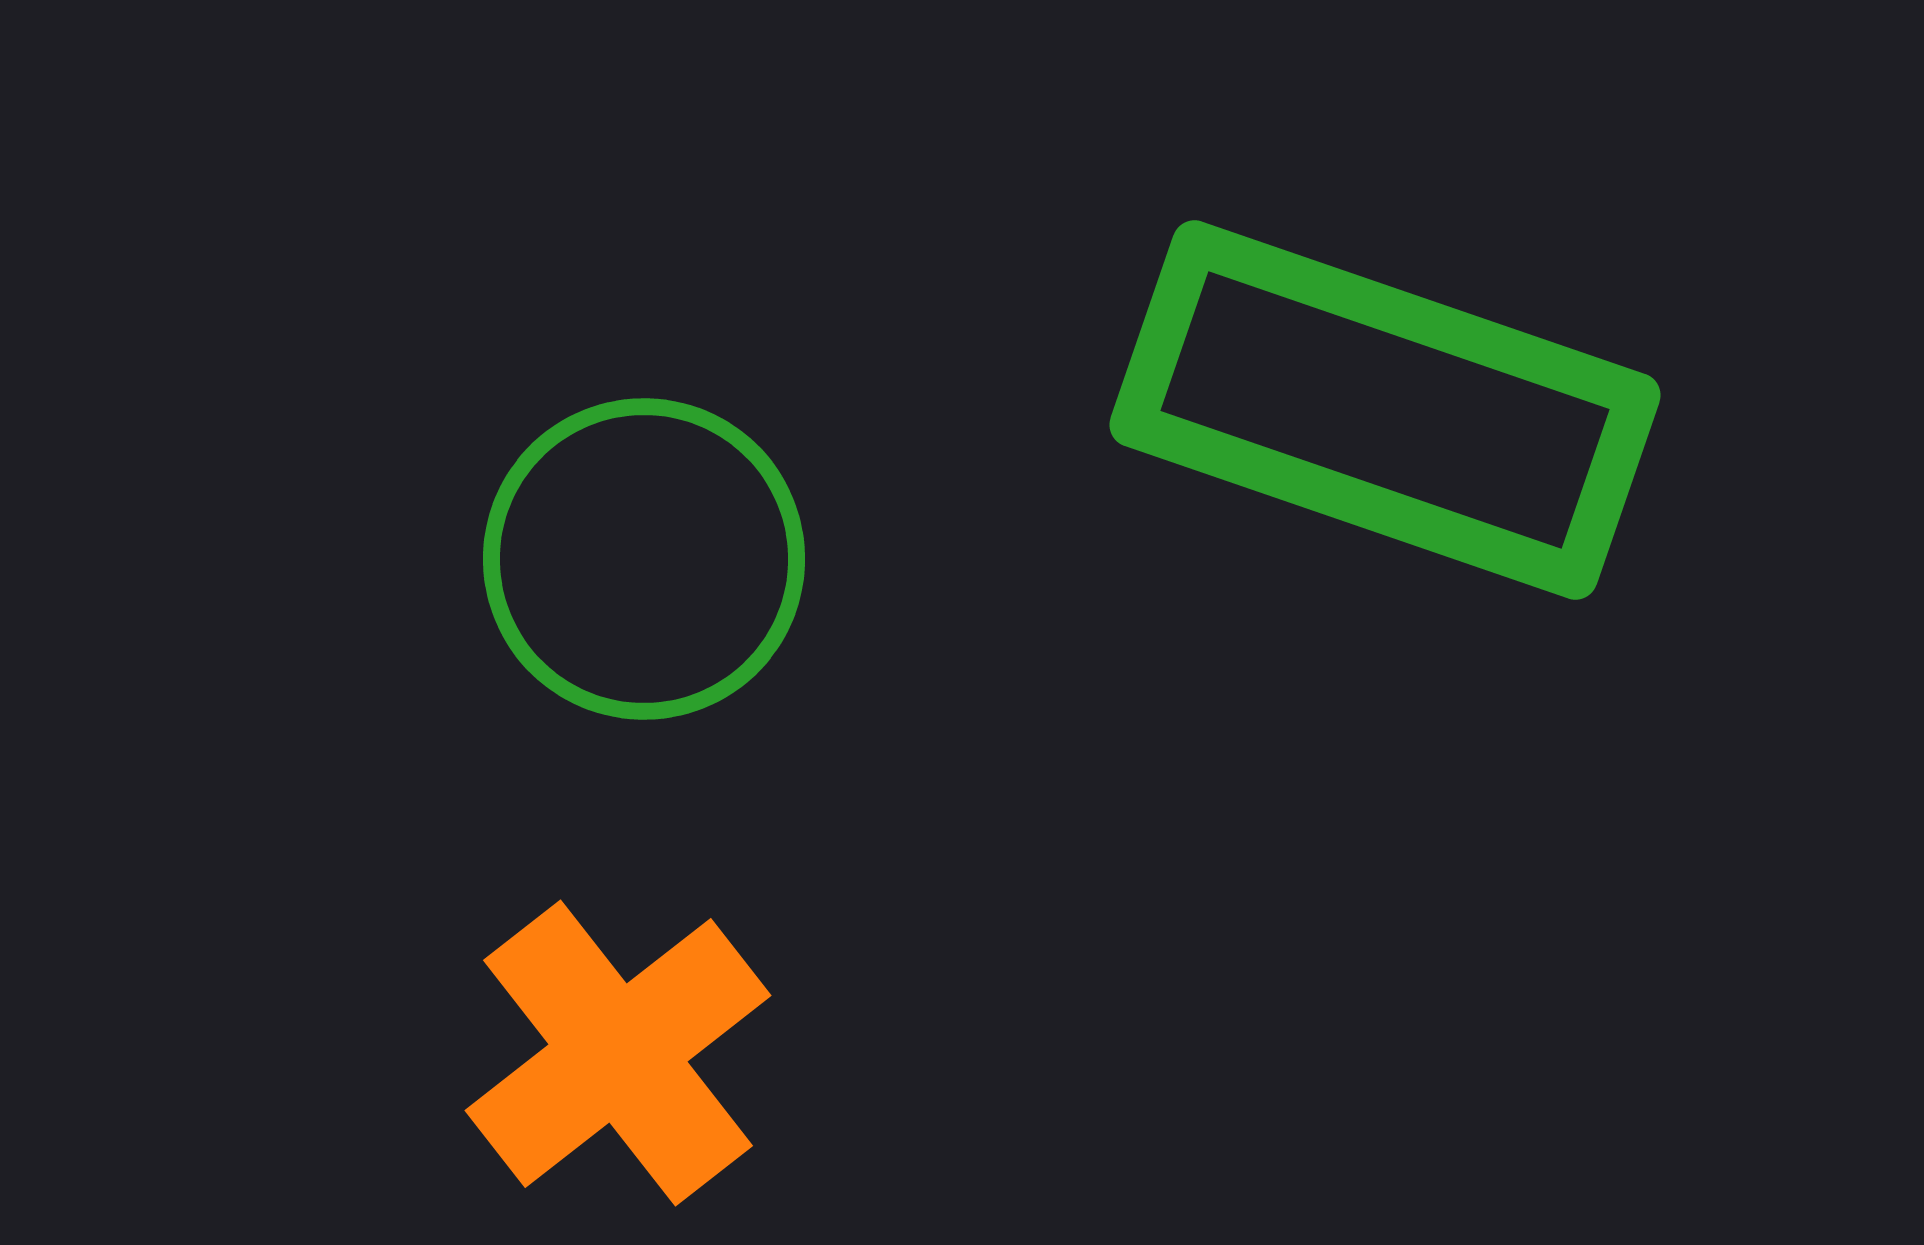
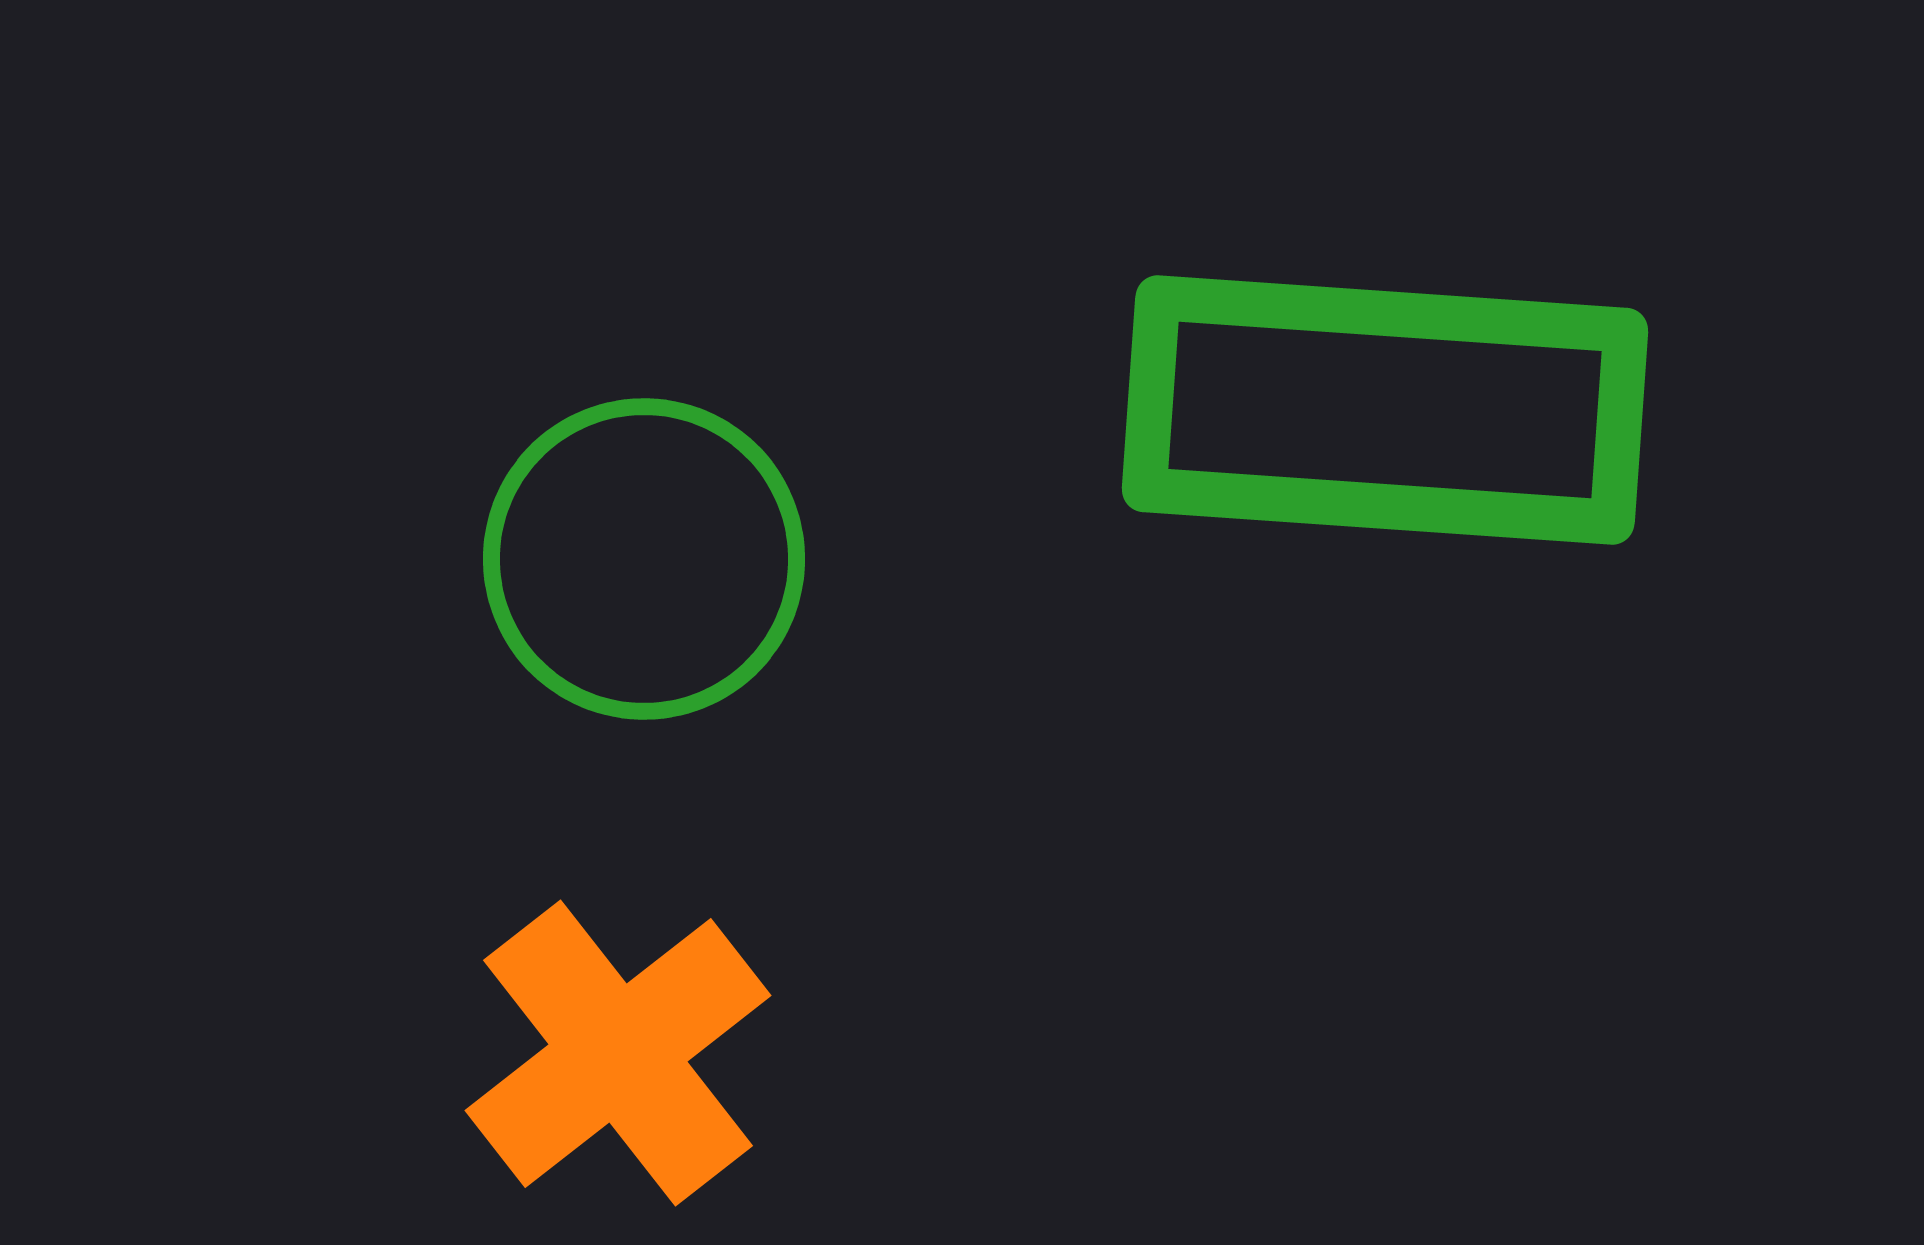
green rectangle: rotated 15 degrees counterclockwise
